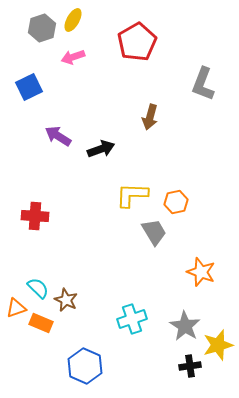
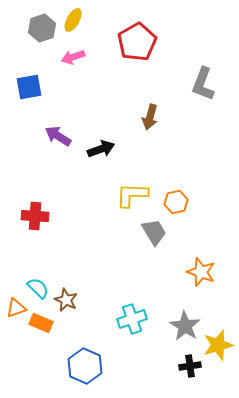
blue square: rotated 16 degrees clockwise
